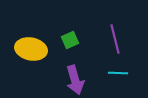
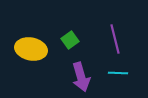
green square: rotated 12 degrees counterclockwise
purple arrow: moved 6 px right, 3 px up
